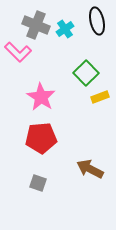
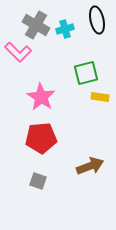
black ellipse: moved 1 px up
gray cross: rotated 8 degrees clockwise
cyan cross: rotated 18 degrees clockwise
green square: rotated 30 degrees clockwise
yellow rectangle: rotated 30 degrees clockwise
brown arrow: moved 3 px up; rotated 132 degrees clockwise
gray square: moved 2 px up
